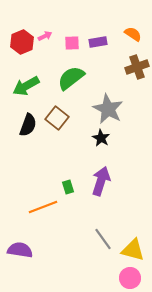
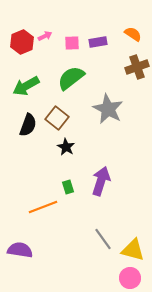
black star: moved 35 px left, 9 px down
